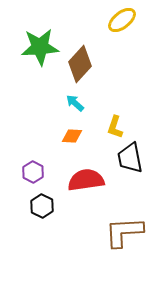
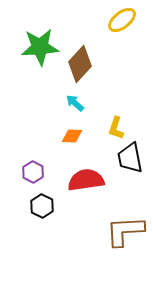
yellow L-shape: moved 1 px right, 1 px down
brown L-shape: moved 1 px right, 1 px up
